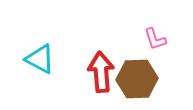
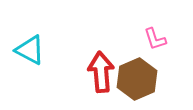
cyan triangle: moved 10 px left, 9 px up
brown hexagon: rotated 21 degrees counterclockwise
